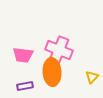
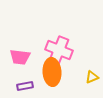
pink trapezoid: moved 3 px left, 2 px down
yellow triangle: rotated 24 degrees clockwise
